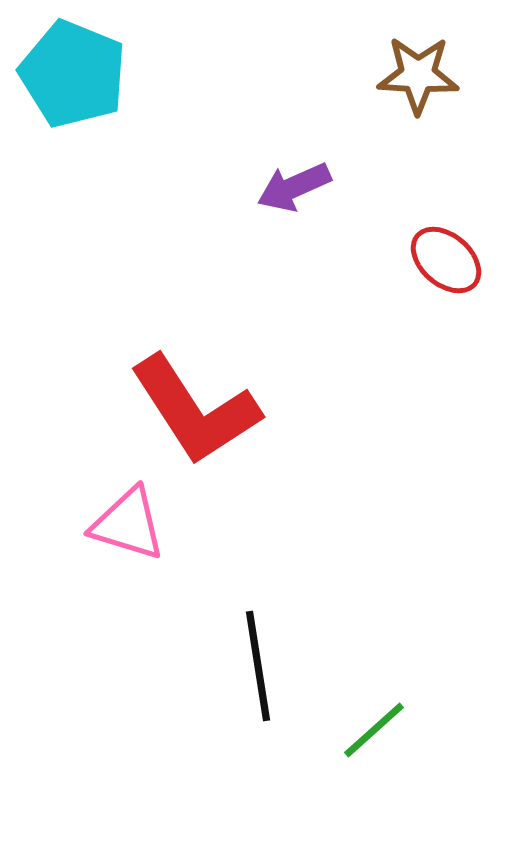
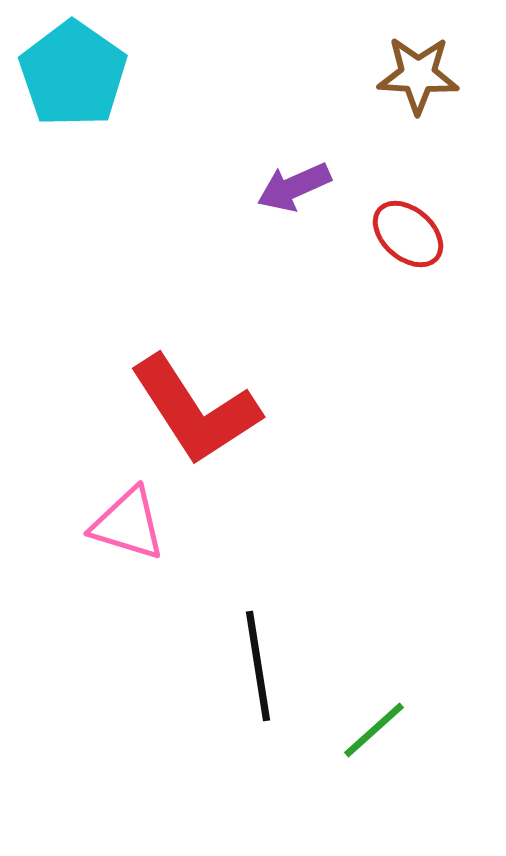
cyan pentagon: rotated 13 degrees clockwise
red ellipse: moved 38 px left, 26 px up
